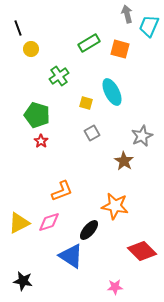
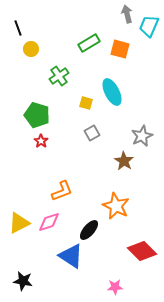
orange star: moved 1 px right; rotated 16 degrees clockwise
